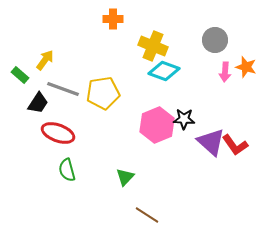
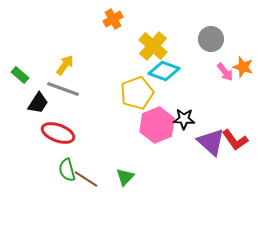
orange cross: rotated 30 degrees counterclockwise
gray circle: moved 4 px left, 1 px up
yellow cross: rotated 20 degrees clockwise
yellow arrow: moved 20 px right, 5 px down
orange star: moved 3 px left
pink arrow: rotated 42 degrees counterclockwise
yellow pentagon: moved 34 px right; rotated 12 degrees counterclockwise
red L-shape: moved 5 px up
brown line: moved 61 px left, 36 px up
